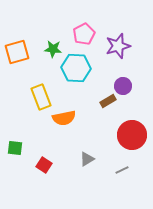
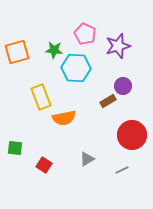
pink pentagon: moved 1 px right; rotated 20 degrees counterclockwise
green star: moved 1 px right, 1 px down
